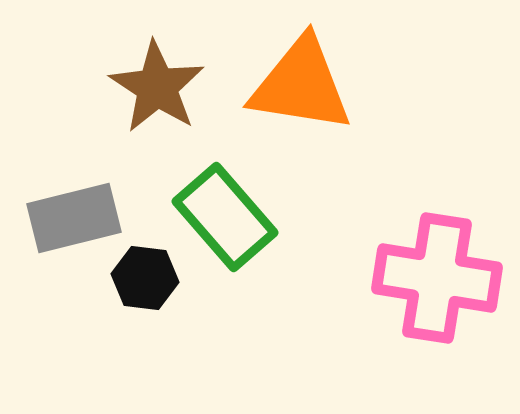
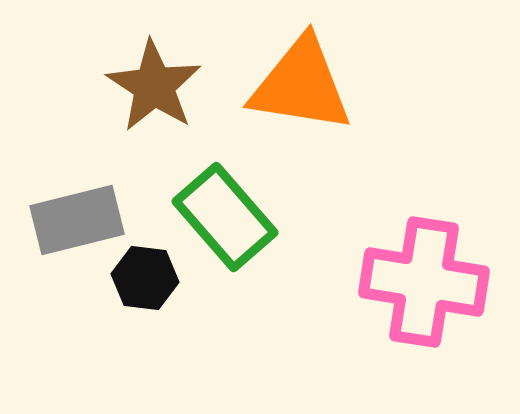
brown star: moved 3 px left, 1 px up
gray rectangle: moved 3 px right, 2 px down
pink cross: moved 13 px left, 4 px down
